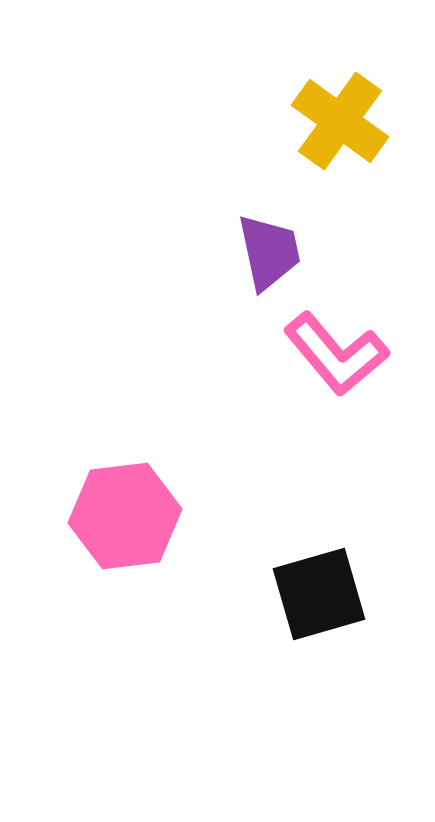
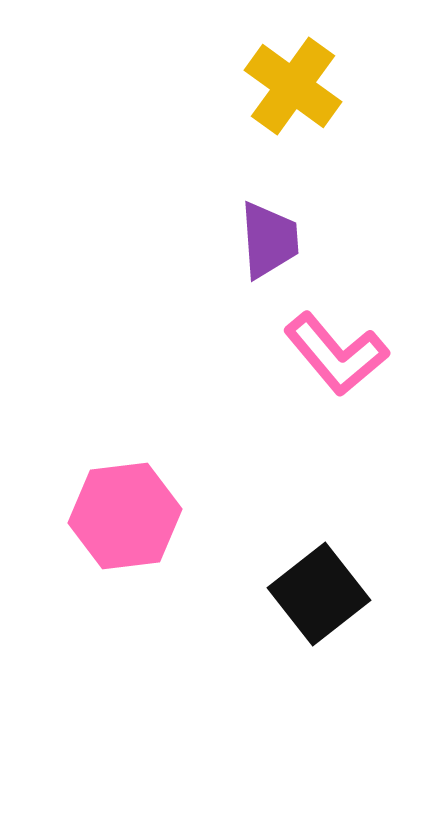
yellow cross: moved 47 px left, 35 px up
purple trapezoid: moved 12 px up; rotated 8 degrees clockwise
black square: rotated 22 degrees counterclockwise
